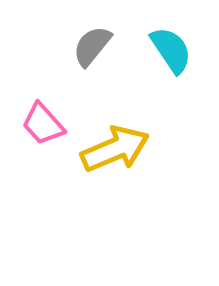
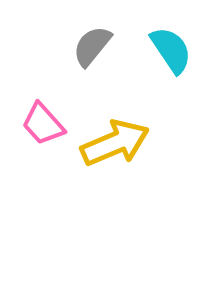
yellow arrow: moved 6 px up
